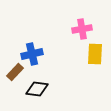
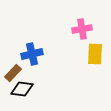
brown rectangle: moved 2 px left, 1 px down
black diamond: moved 15 px left
